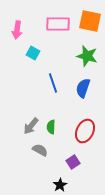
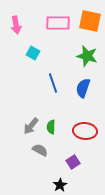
pink rectangle: moved 1 px up
pink arrow: moved 1 px left, 5 px up; rotated 18 degrees counterclockwise
red ellipse: rotated 70 degrees clockwise
